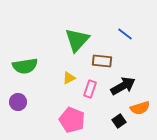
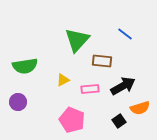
yellow triangle: moved 6 px left, 2 px down
pink rectangle: rotated 66 degrees clockwise
